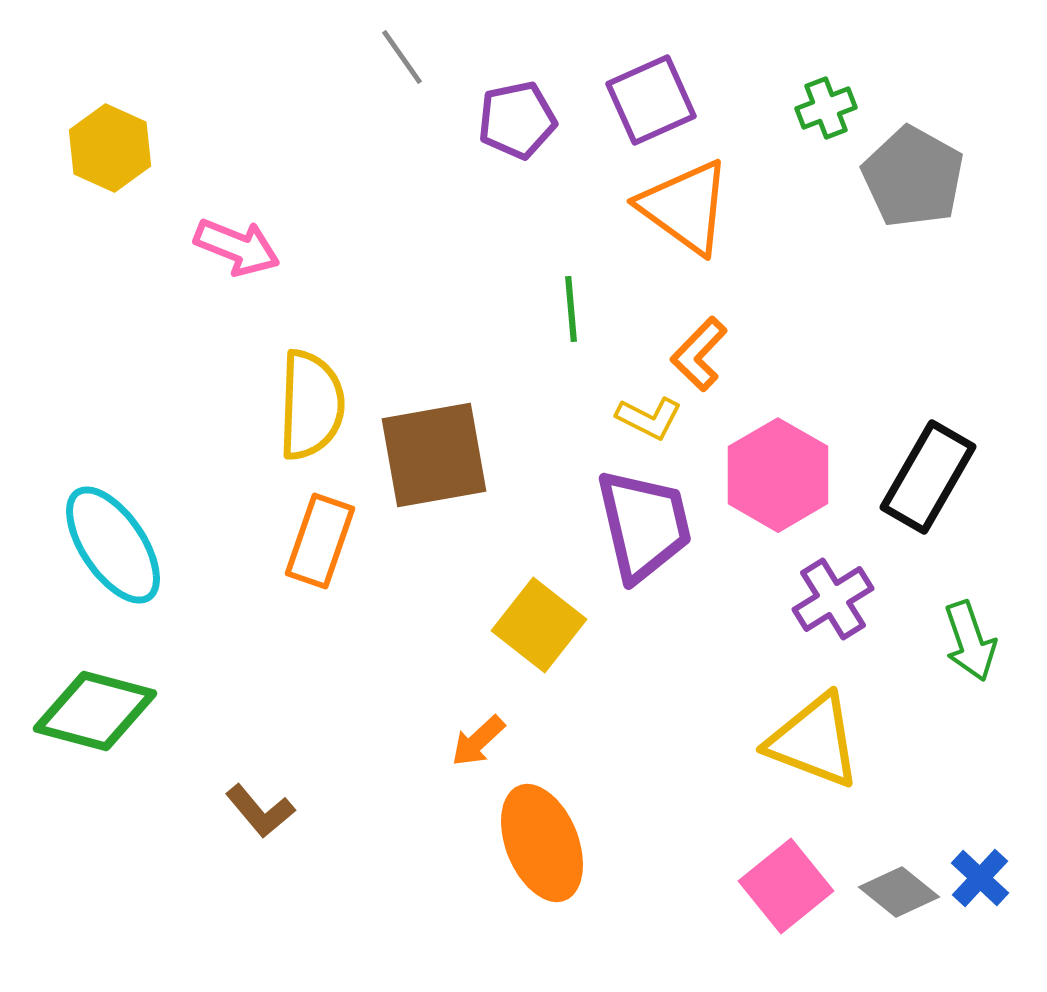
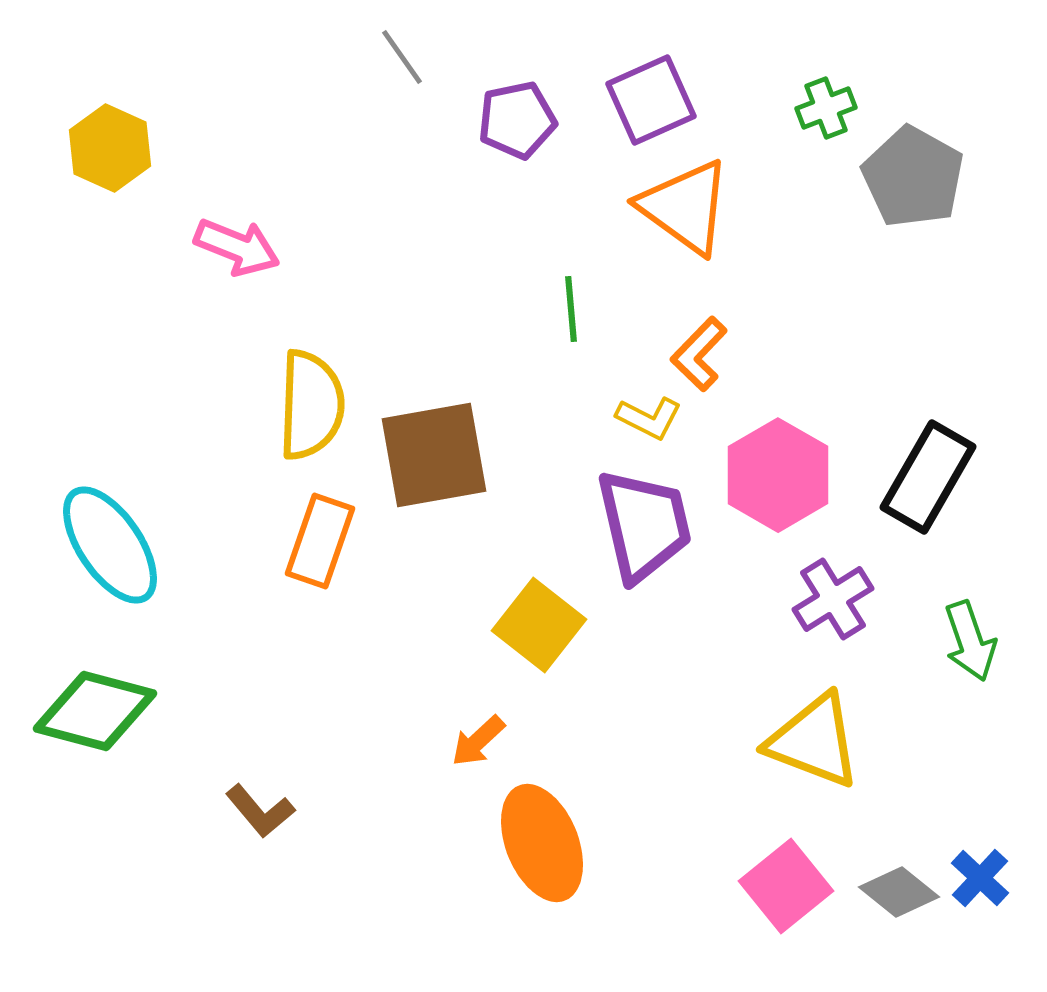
cyan ellipse: moved 3 px left
